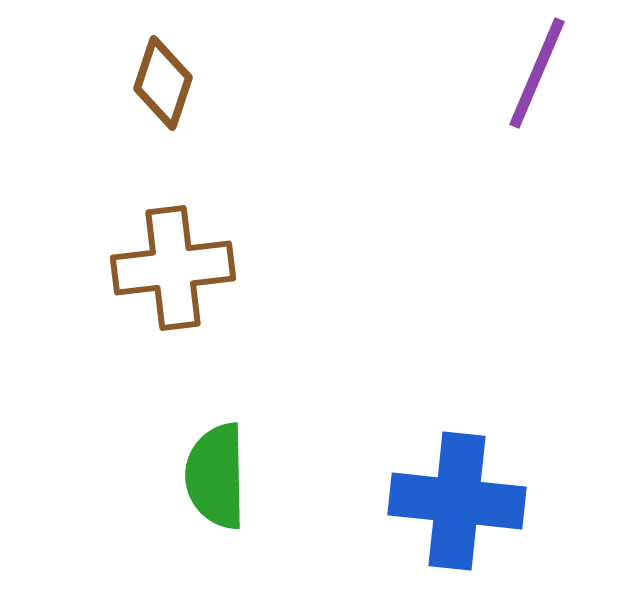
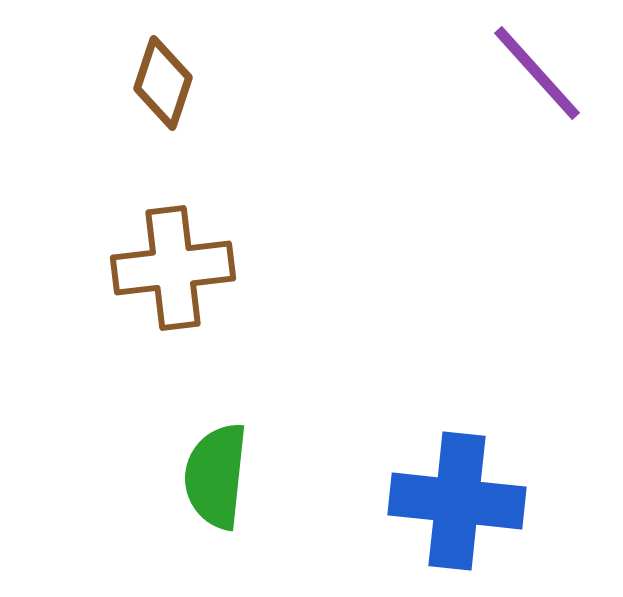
purple line: rotated 65 degrees counterclockwise
green semicircle: rotated 7 degrees clockwise
